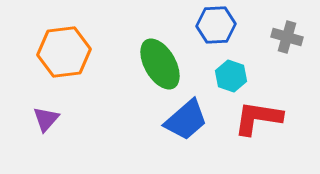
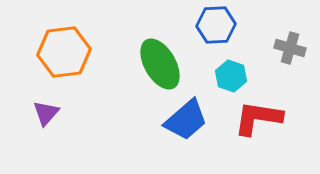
gray cross: moved 3 px right, 11 px down
purple triangle: moved 6 px up
